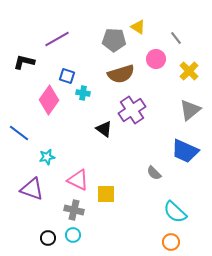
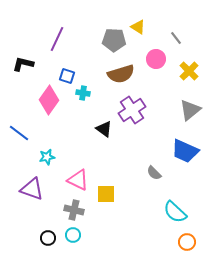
purple line: rotated 35 degrees counterclockwise
black L-shape: moved 1 px left, 2 px down
orange circle: moved 16 px right
